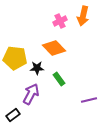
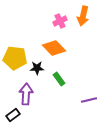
purple arrow: moved 5 px left; rotated 25 degrees counterclockwise
